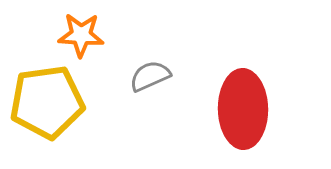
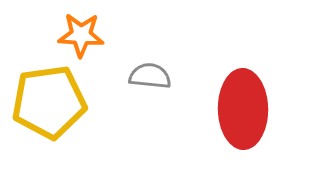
gray semicircle: rotated 30 degrees clockwise
yellow pentagon: moved 2 px right
